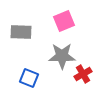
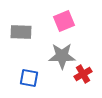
blue square: rotated 12 degrees counterclockwise
